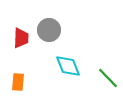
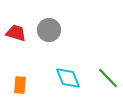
red trapezoid: moved 5 px left, 5 px up; rotated 75 degrees counterclockwise
cyan diamond: moved 12 px down
orange rectangle: moved 2 px right, 3 px down
